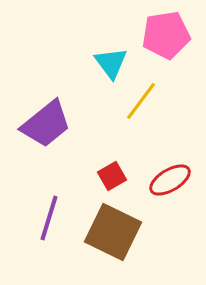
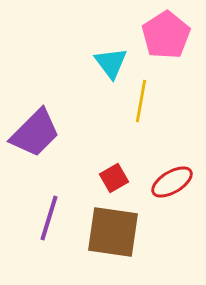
pink pentagon: rotated 24 degrees counterclockwise
yellow line: rotated 27 degrees counterclockwise
purple trapezoid: moved 11 px left, 9 px down; rotated 6 degrees counterclockwise
red square: moved 2 px right, 2 px down
red ellipse: moved 2 px right, 2 px down
brown square: rotated 18 degrees counterclockwise
